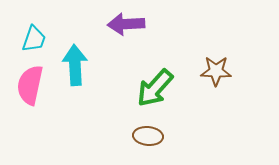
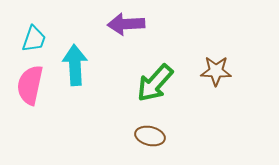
green arrow: moved 5 px up
brown ellipse: moved 2 px right; rotated 8 degrees clockwise
